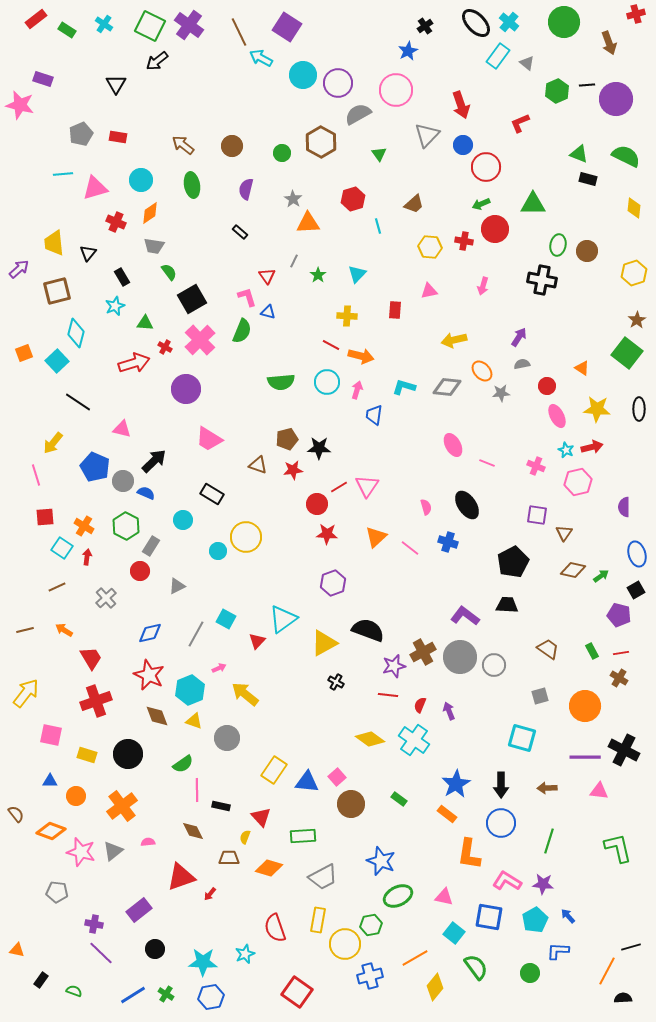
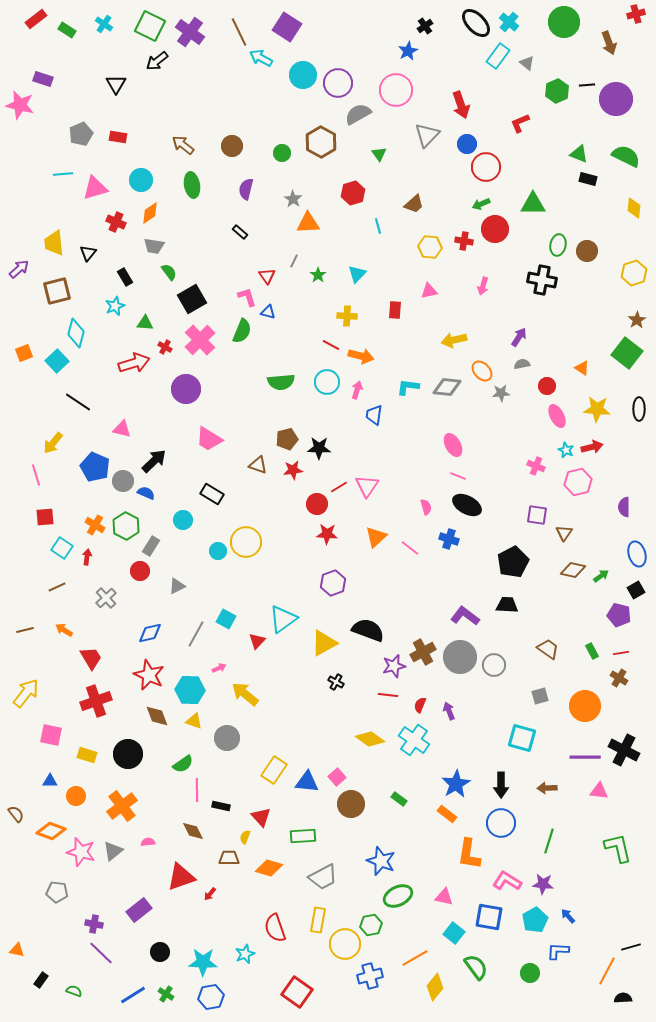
purple cross at (189, 25): moved 1 px right, 7 px down
blue circle at (463, 145): moved 4 px right, 1 px up
red hexagon at (353, 199): moved 6 px up
black rectangle at (122, 277): moved 3 px right
cyan L-shape at (404, 387): moved 4 px right; rotated 10 degrees counterclockwise
pink line at (487, 463): moved 29 px left, 13 px down
black ellipse at (467, 505): rotated 28 degrees counterclockwise
orange cross at (84, 526): moved 11 px right, 1 px up
yellow circle at (246, 537): moved 5 px down
blue cross at (448, 542): moved 1 px right, 3 px up
cyan hexagon at (190, 690): rotated 24 degrees clockwise
black circle at (155, 949): moved 5 px right, 3 px down
